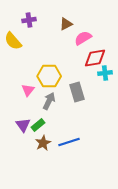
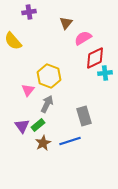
purple cross: moved 8 px up
brown triangle: moved 1 px up; rotated 24 degrees counterclockwise
red diamond: rotated 15 degrees counterclockwise
yellow hexagon: rotated 20 degrees clockwise
gray rectangle: moved 7 px right, 24 px down
gray arrow: moved 2 px left, 3 px down
purple triangle: moved 1 px left, 1 px down
blue line: moved 1 px right, 1 px up
